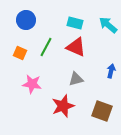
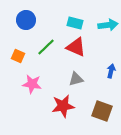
cyan arrow: rotated 132 degrees clockwise
green line: rotated 18 degrees clockwise
orange square: moved 2 px left, 3 px down
red star: rotated 10 degrees clockwise
